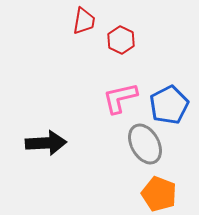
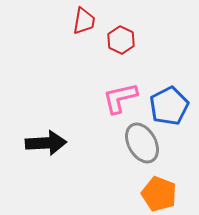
blue pentagon: moved 1 px down
gray ellipse: moved 3 px left, 1 px up
